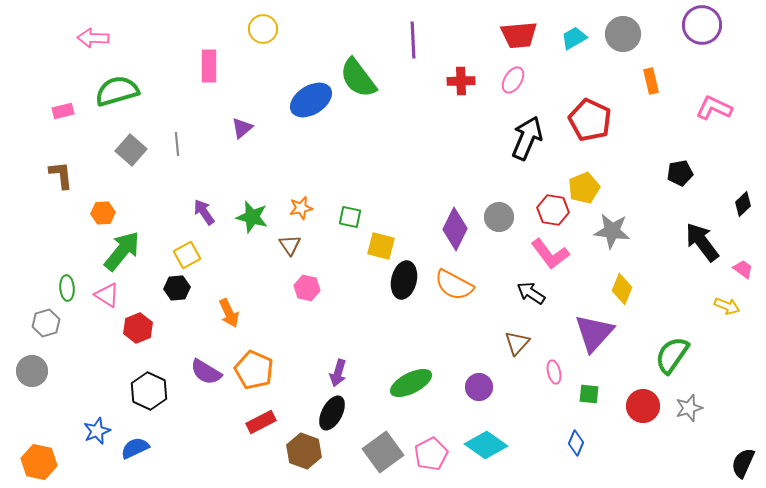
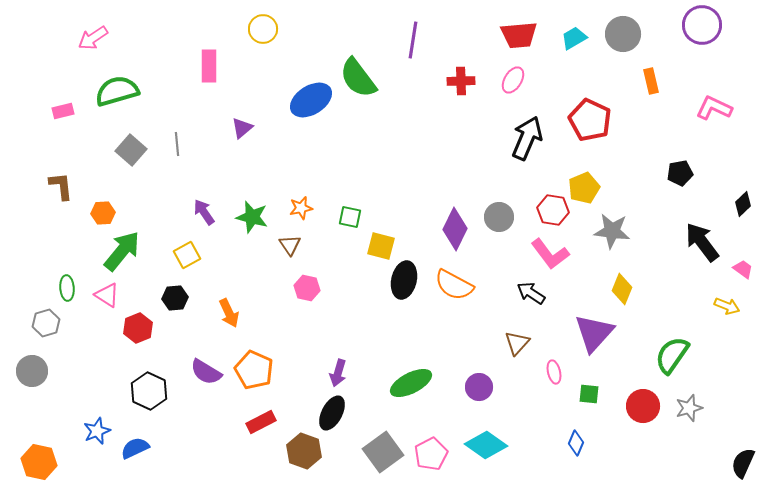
pink arrow at (93, 38): rotated 36 degrees counterclockwise
purple line at (413, 40): rotated 12 degrees clockwise
brown L-shape at (61, 175): moved 11 px down
black hexagon at (177, 288): moved 2 px left, 10 px down
